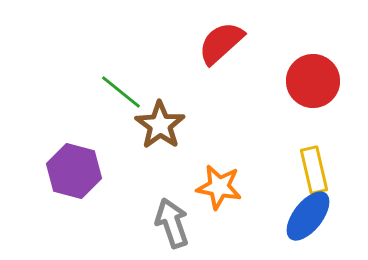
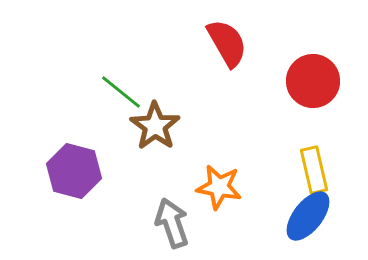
red semicircle: moved 6 px right; rotated 102 degrees clockwise
brown star: moved 5 px left, 1 px down
